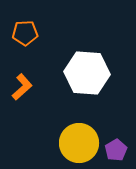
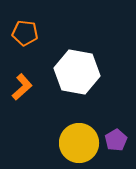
orange pentagon: rotated 10 degrees clockwise
white hexagon: moved 10 px left, 1 px up; rotated 6 degrees clockwise
purple pentagon: moved 10 px up
